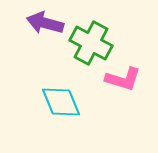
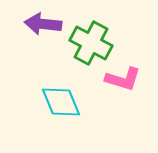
purple arrow: moved 2 px left, 1 px down; rotated 9 degrees counterclockwise
